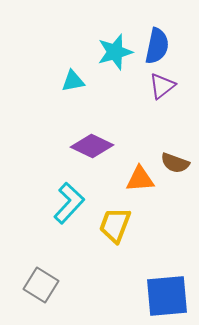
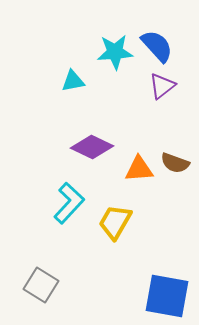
blue semicircle: rotated 54 degrees counterclockwise
cyan star: rotated 12 degrees clockwise
purple diamond: moved 1 px down
orange triangle: moved 1 px left, 10 px up
yellow trapezoid: moved 3 px up; rotated 9 degrees clockwise
blue square: rotated 15 degrees clockwise
